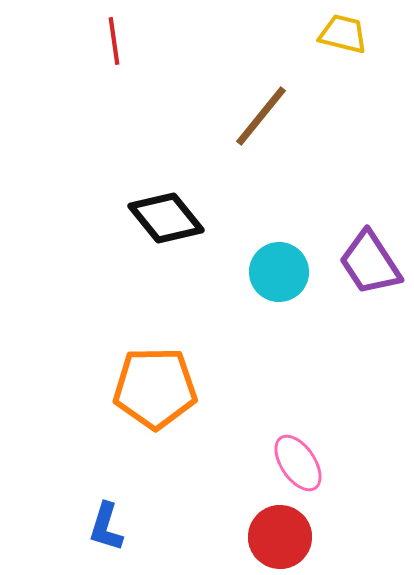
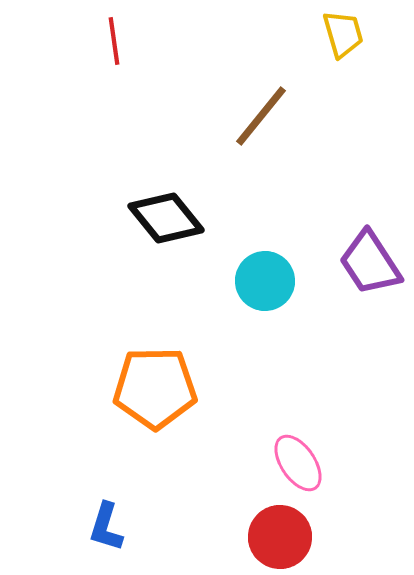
yellow trapezoid: rotated 60 degrees clockwise
cyan circle: moved 14 px left, 9 px down
